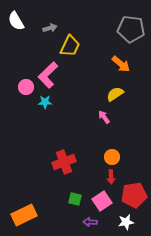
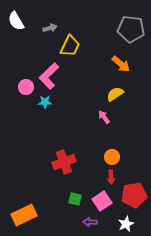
pink L-shape: moved 1 px right, 1 px down
white star: moved 2 px down; rotated 14 degrees counterclockwise
